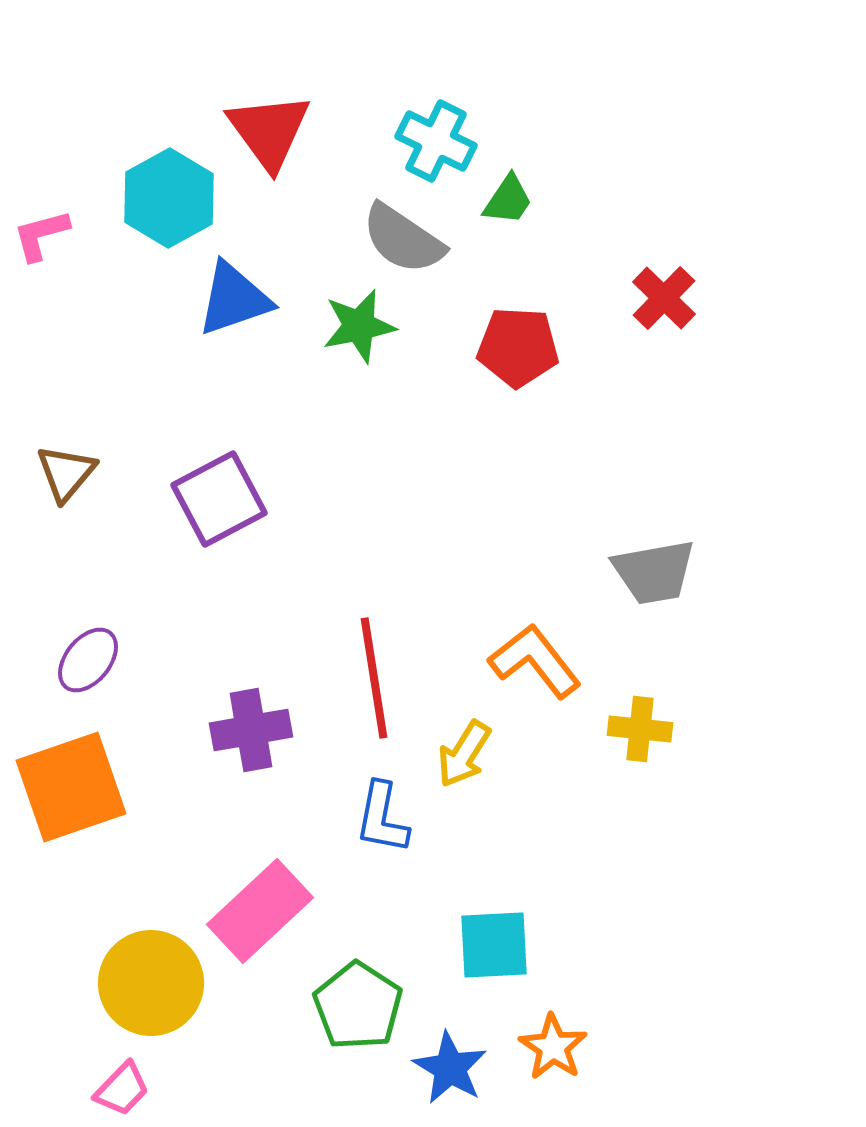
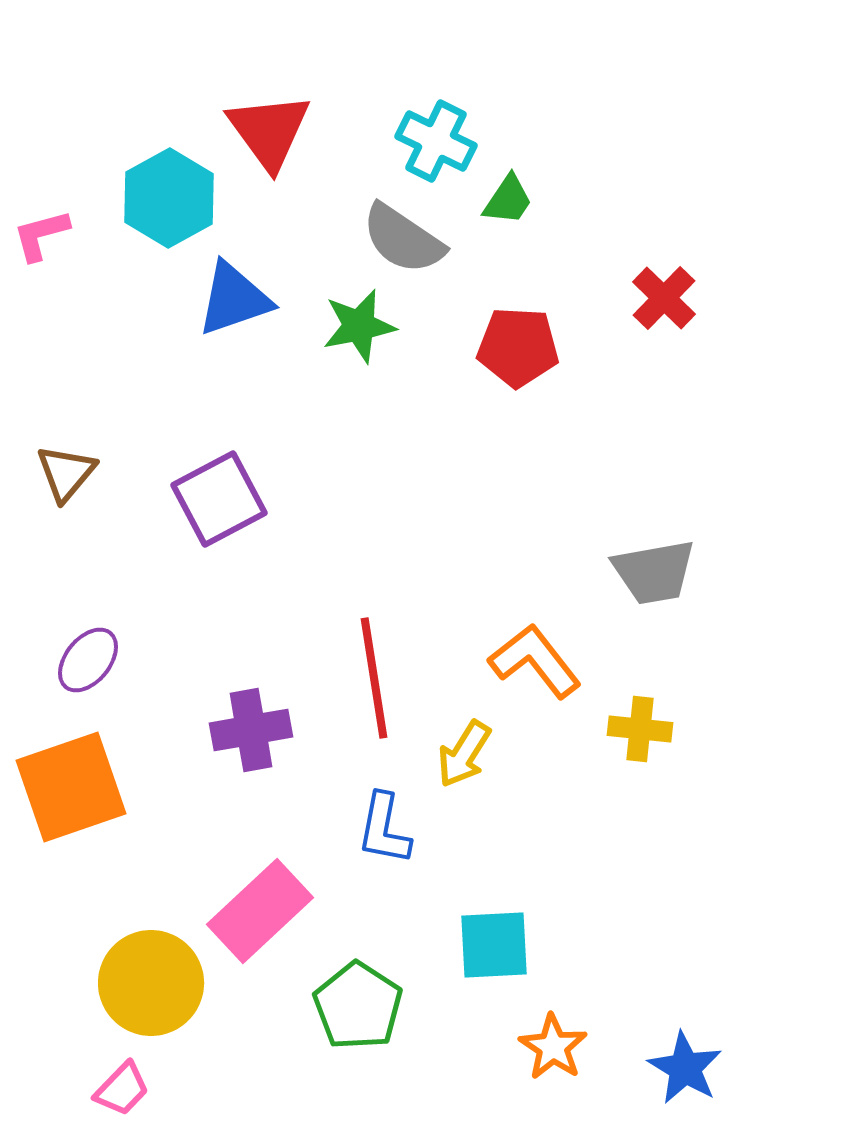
blue L-shape: moved 2 px right, 11 px down
blue star: moved 235 px right
